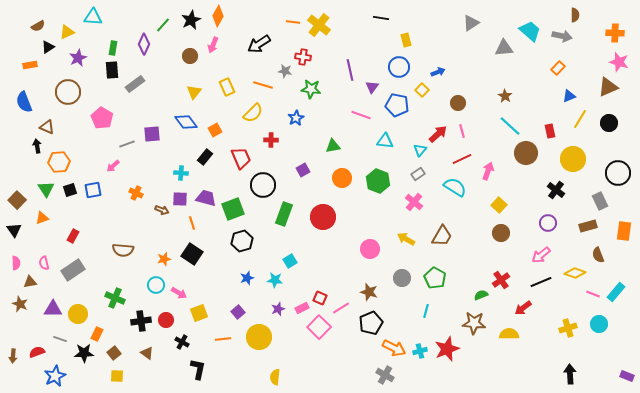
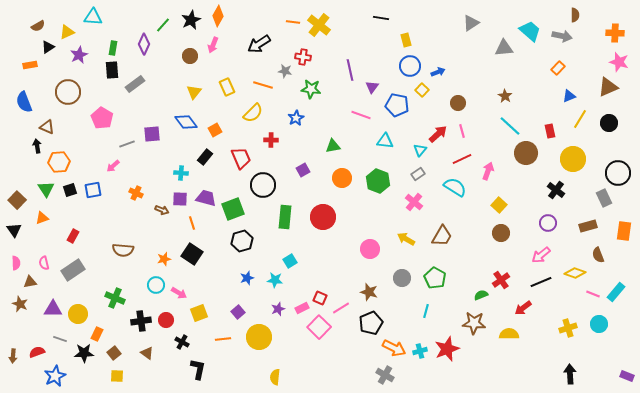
purple star at (78, 58): moved 1 px right, 3 px up
blue circle at (399, 67): moved 11 px right, 1 px up
gray rectangle at (600, 201): moved 4 px right, 3 px up
green rectangle at (284, 214): moved 1 px right, 3 px down; rotated 15 degrees counterclockwise
